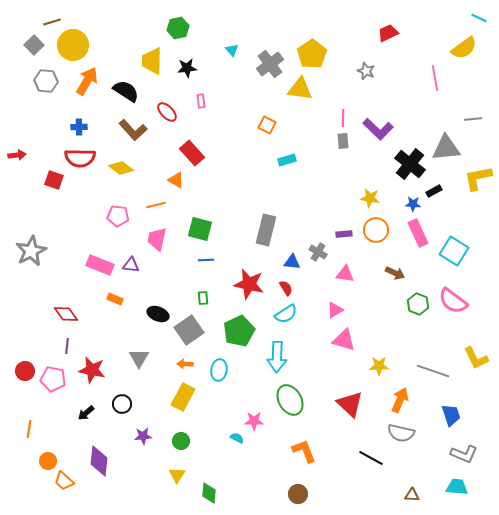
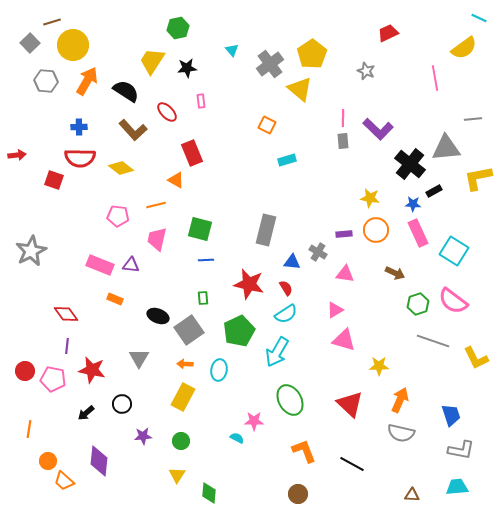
gray square at (34, 45): moved 4 px left, 2 px up
yellow trapezoid at (152, 61): rotated 32 degrees clockwise
yellow triangle at (300, 89): rotated 32 degrees clockwise
red rectangle at (192, 153): rotated 20 degrees clockwise
green hexagon at (418, 304): rotated 20 degrees clockwise
black ellipse at (158, 314): moved 2 px down
cyan arrow at (277, 357): moved 5 px up; rotated 28 degrees clockwise
gray line at (433, 371): moved 30 px up
gray L-shape at (464, 454): moved 3 px left, 4 px up; rotated 12 degrees counterclockwise
black line at (371, 458): moved 19 px left, 6 px down
cyan trapezoid at (457, 487): rotated 10 degrees counterclockwise
